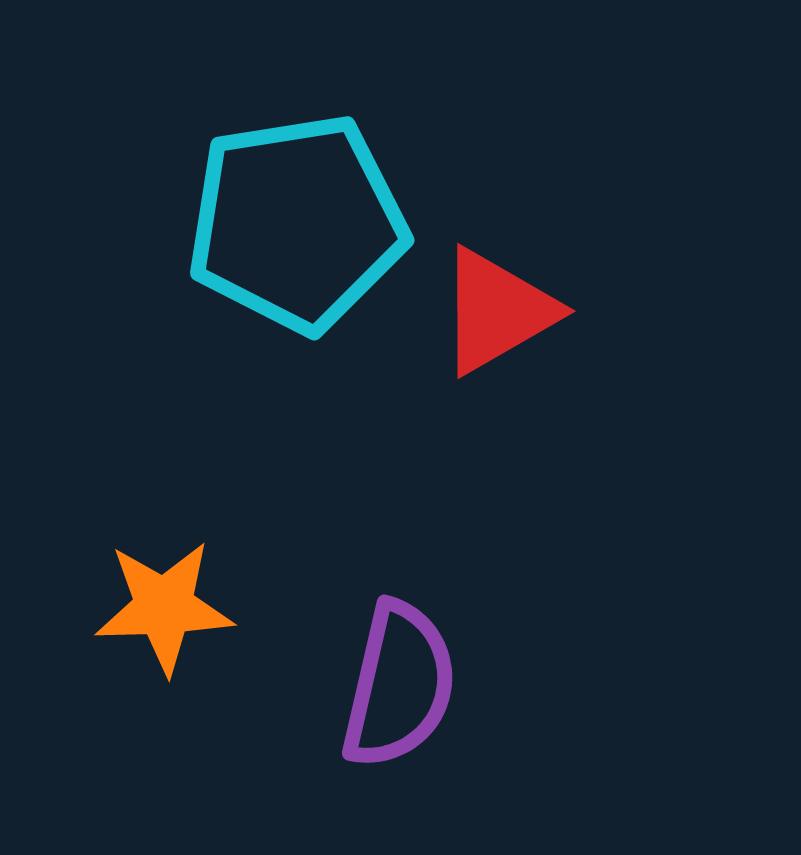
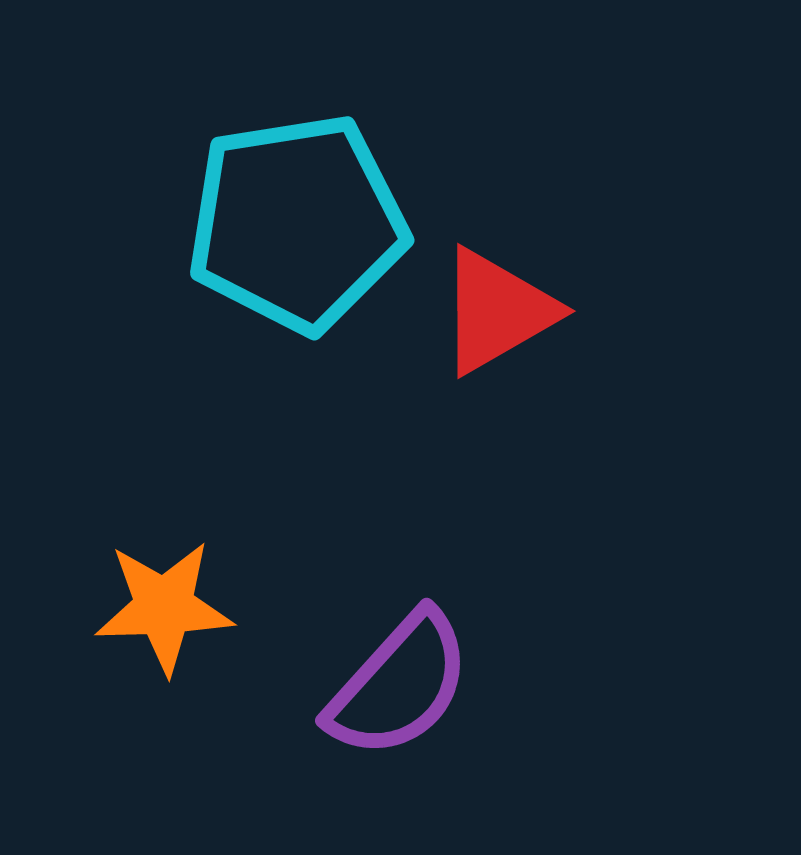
purple semicircle: rotated 29 degrees clockwise
